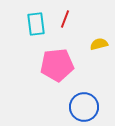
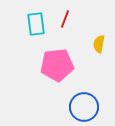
yellow semicircle: rotated 66 degrees counterclockwise
